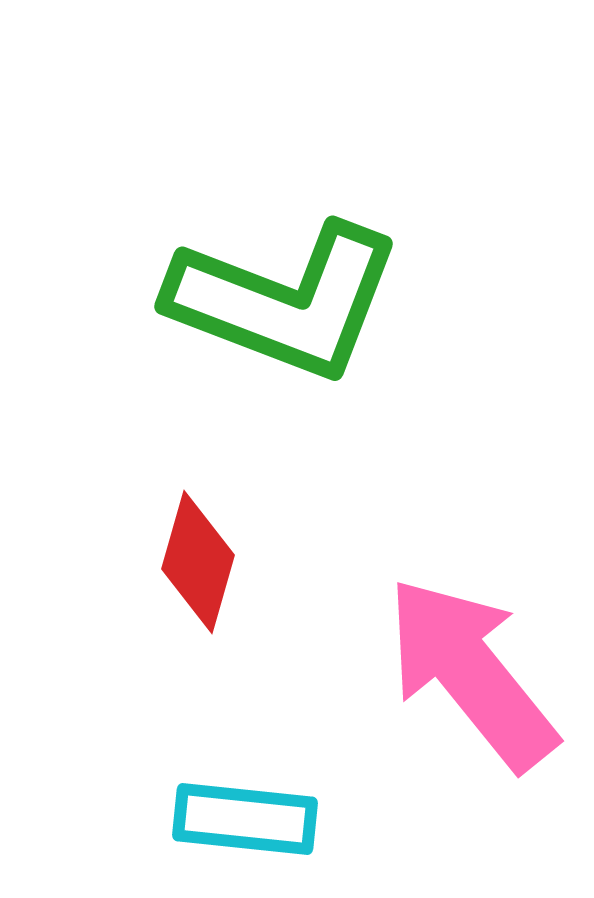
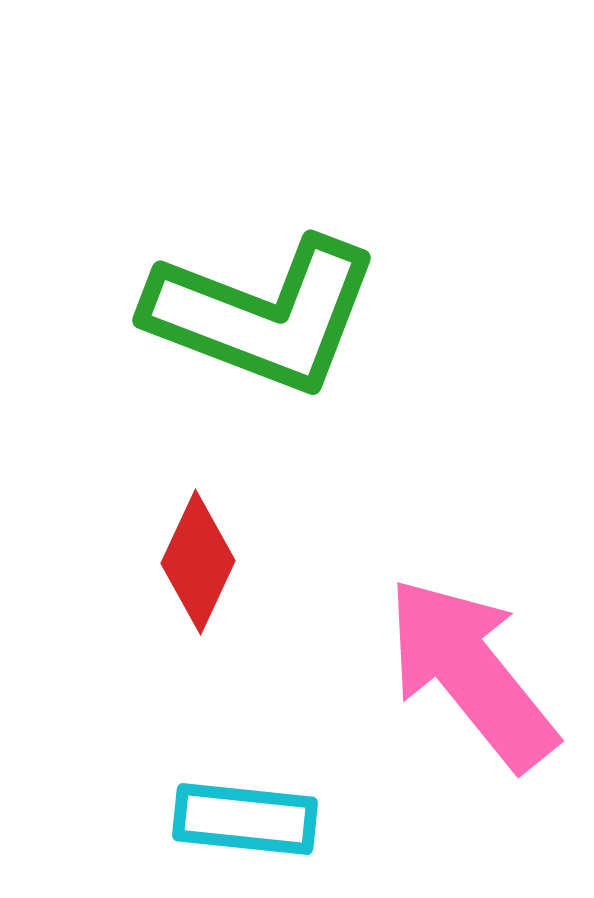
green L-shape: moved 22 px left, 14 px down
red diamond: rotated 9 degrees clockwise
